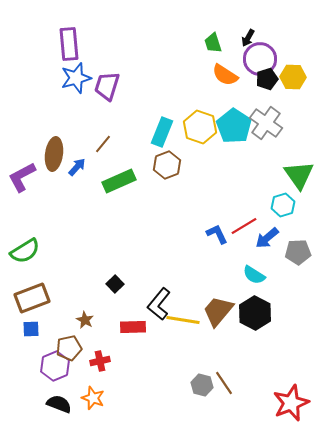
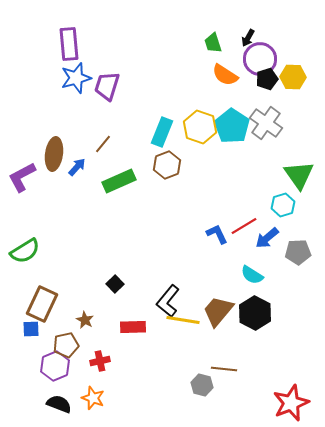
cyan pentagon at (234, 126): moved 2 px left
cyan semicircle at (254, 275): moved 2 px left
brown rectangle at (32, 298): moved 10 px right, 6 px down; rotated 44 degrees counterclockwise
black L-shape at (159, 304): moved 9 px right, 3 px up
brown pentagon at (69, 348): moved 3 px left, 3 px up
brown line at (224, 383): moved 14 px up; rotated 50 degrees counterclockwise
